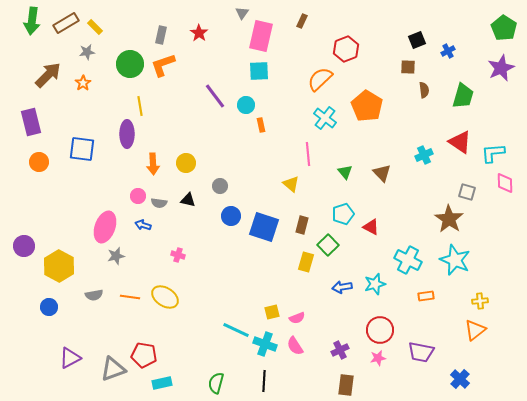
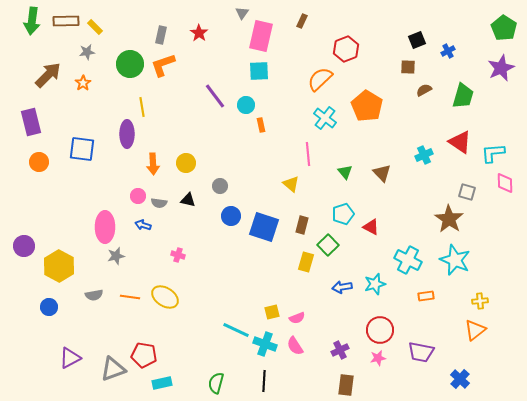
brown rectangle at (66, 23): moved 2 px up; rotated 30 degrees clockwise
brown semicircle at (424, 90): rotated 112 degrees counterclockwise
yellow line at (140, 106): moved 2 px right, 1 px down
pink ellipse at (105, 227): rotated 20 degrees counterclockwise
